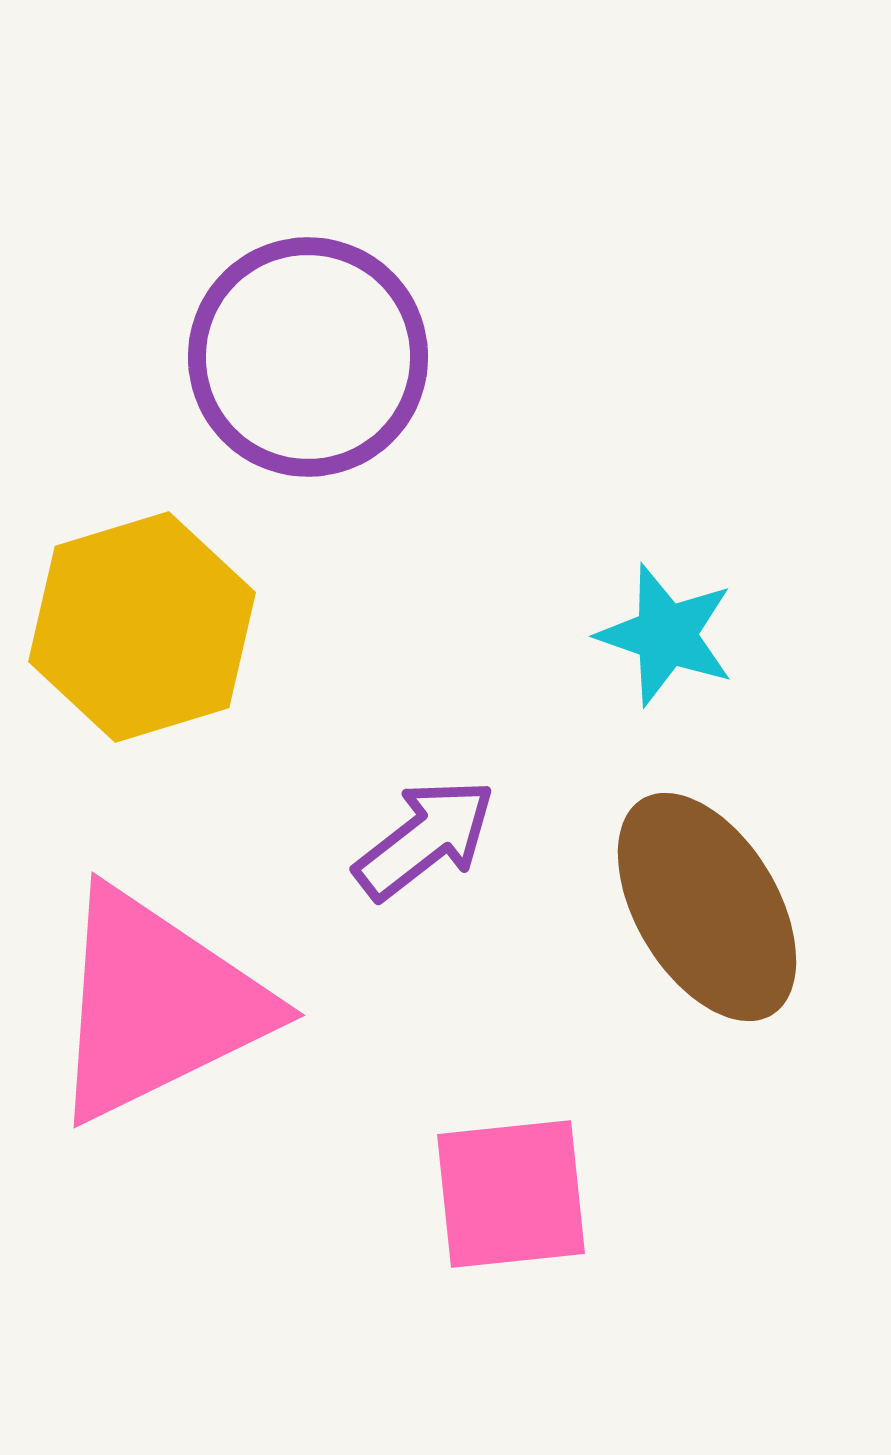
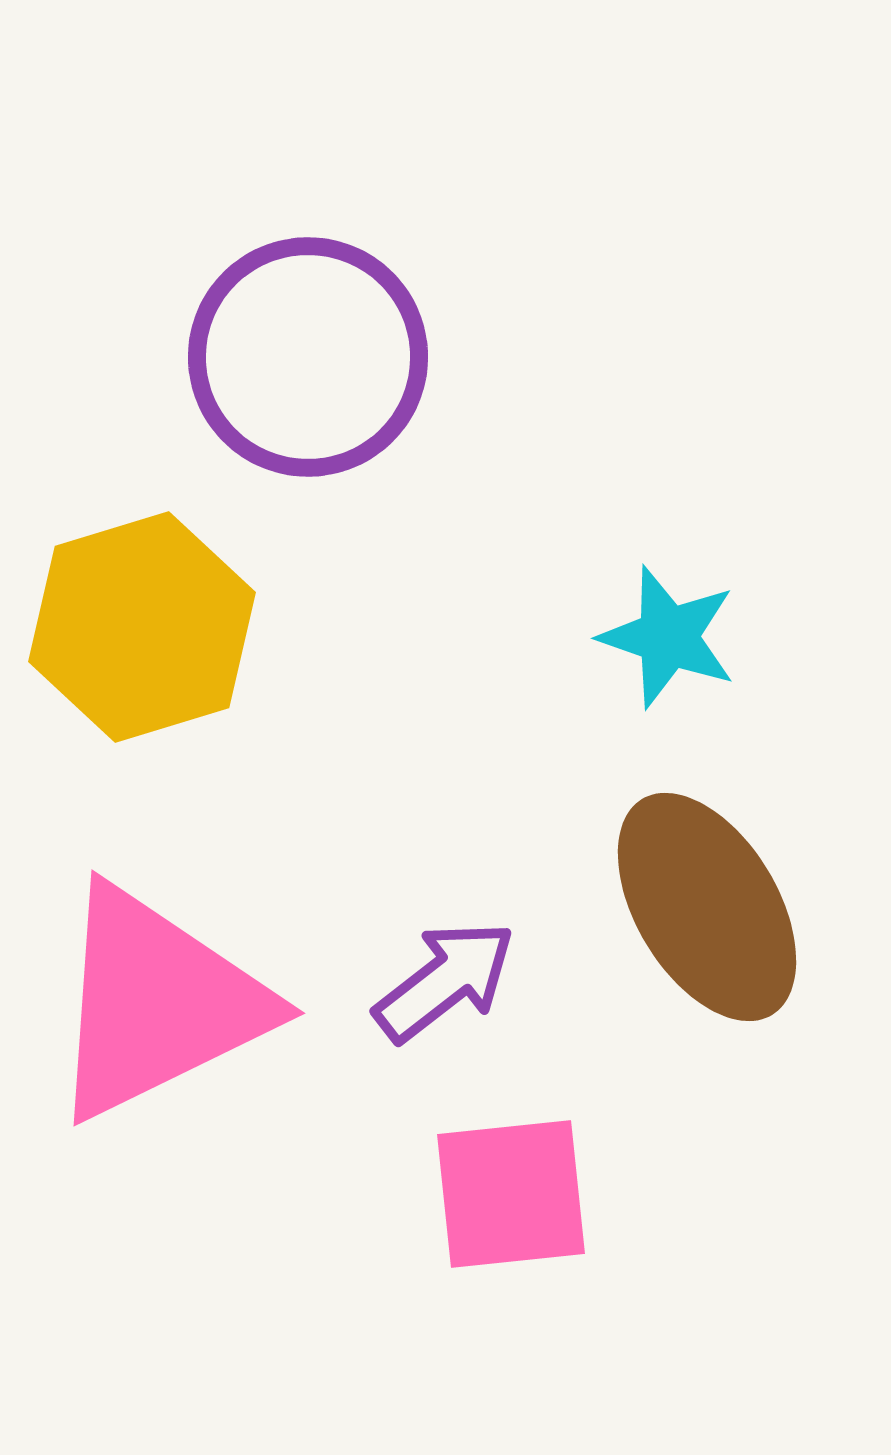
cyan star: moved 2 px right, 2 px down
purple arrow: moved 20 px right, 142 px down
pink triangle: moved 2 px up
